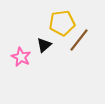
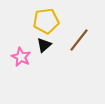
yellow pentagon: moved 16 px left, 2 px up
